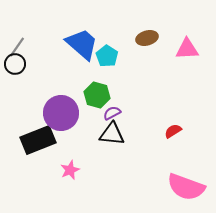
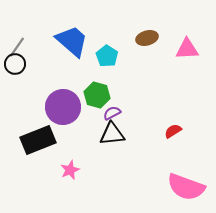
blue trapezoid: moved 10 px left, 3 px up
purple circle: moved 2 px right, 6 px up
black triangle: rotated 12 degrees counterclockwise
